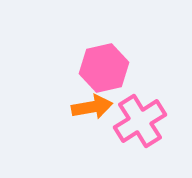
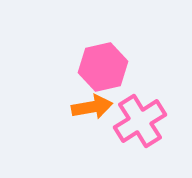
pink hexagon: moved 1 px left, 1 px up
